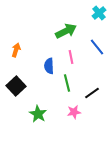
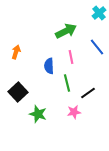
orange arrow: moved 2 px down
black square: moved 2 px right, 6 px down
black line: moved 4 px left
green star: rotated 12 degrees counterclockwise
